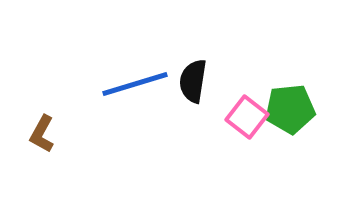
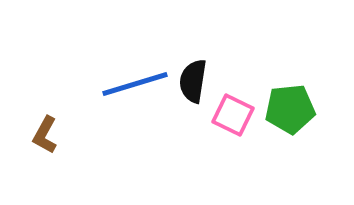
pink square: moved 14 px left, 2 px up; rotated 12 degrees counterclockwise
brown L-shape: moved 3 px right, 1 px down
